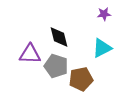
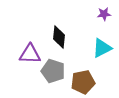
black diamond: rotated 20 degrees clockwise
gray pentagon: moved 3 px left, 5 px down
brown pentagon: moved 2 px right, 3 px down
